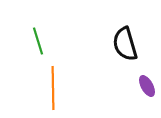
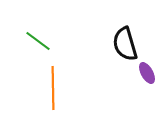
green line: rotated 36 degrees counterclockwise
purple ellipse: moved 13 px up
